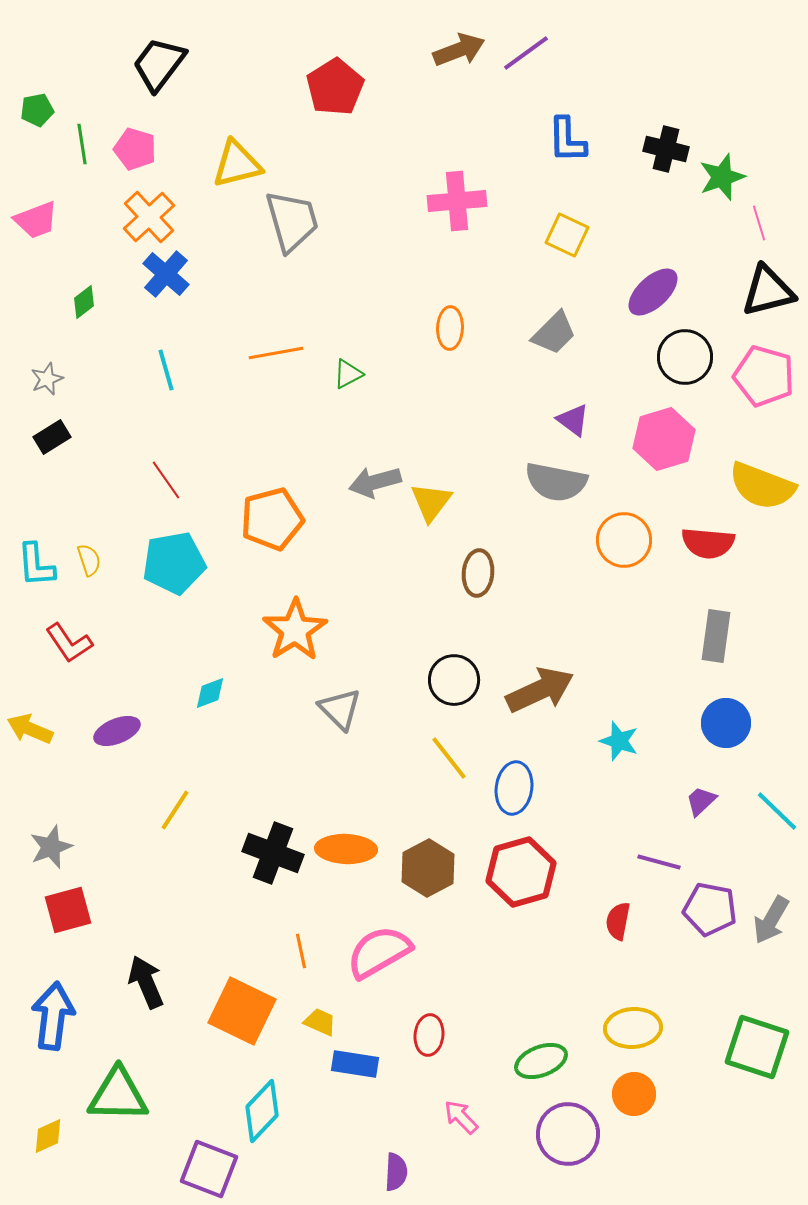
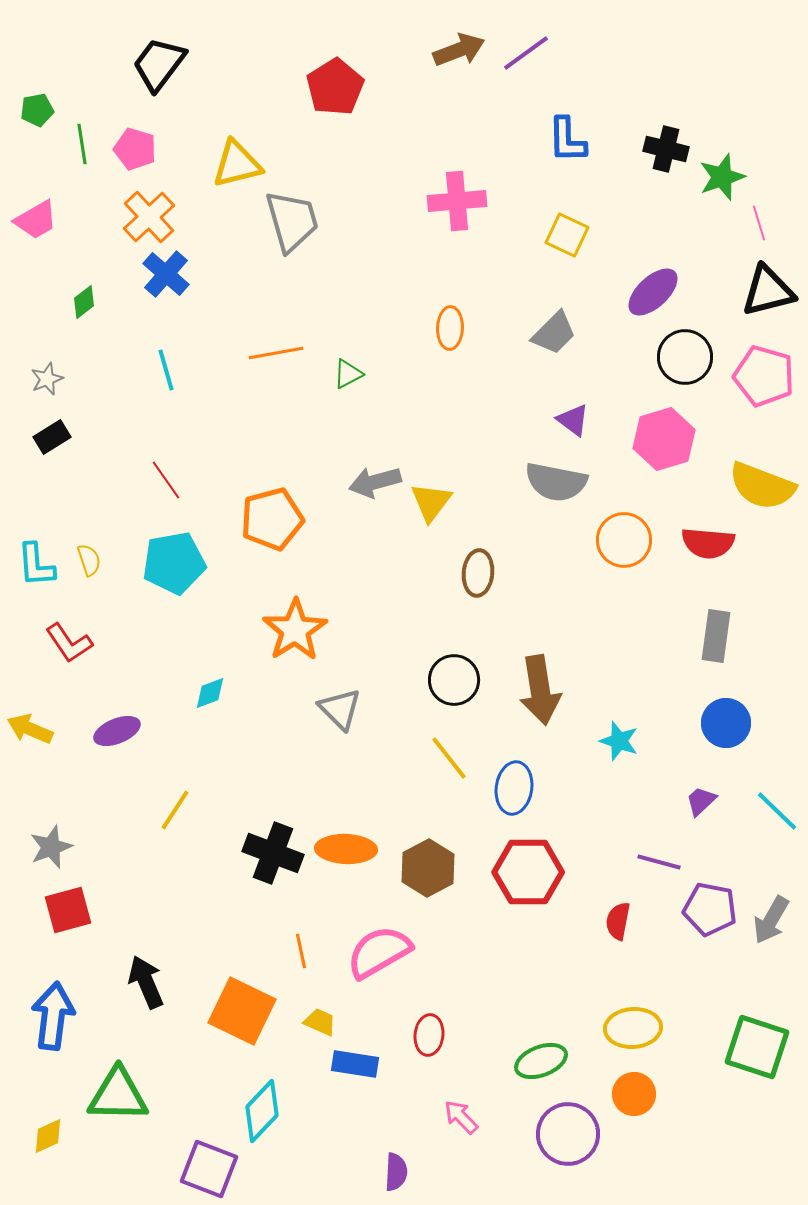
pink trapezoid at (36, 220): rotated 9 degrees counterclockwise
brown arrow at (540, 690): rotated 106 degrees clockwise
red hexagon at (521, 872): moved 7 px right; rotated 16 degrees clockwise
